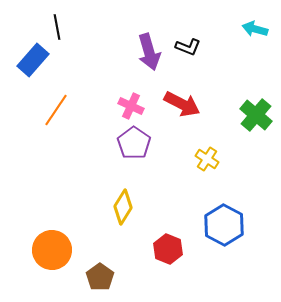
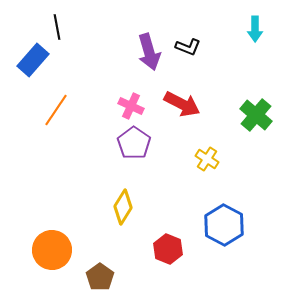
cyan arrow: rotated 105 degrees counterclockwise
